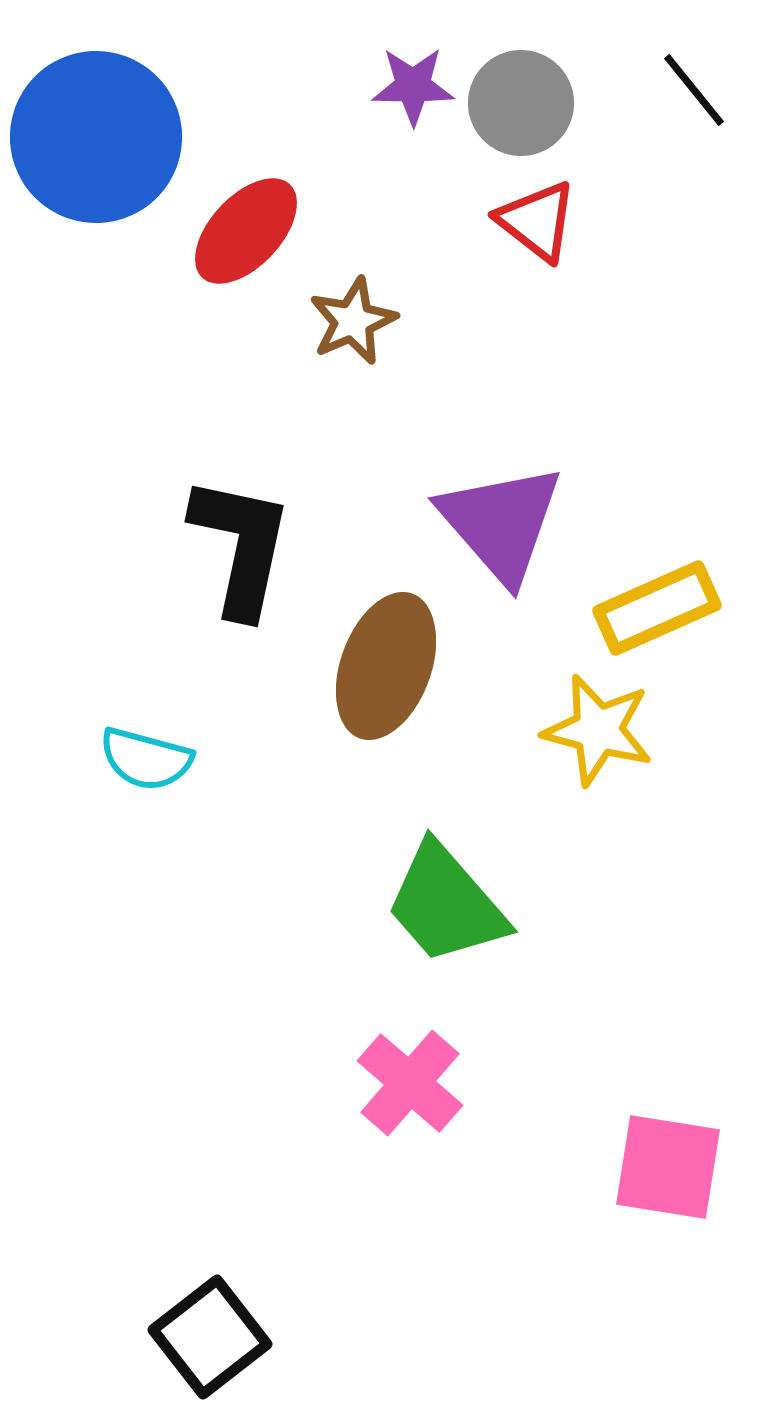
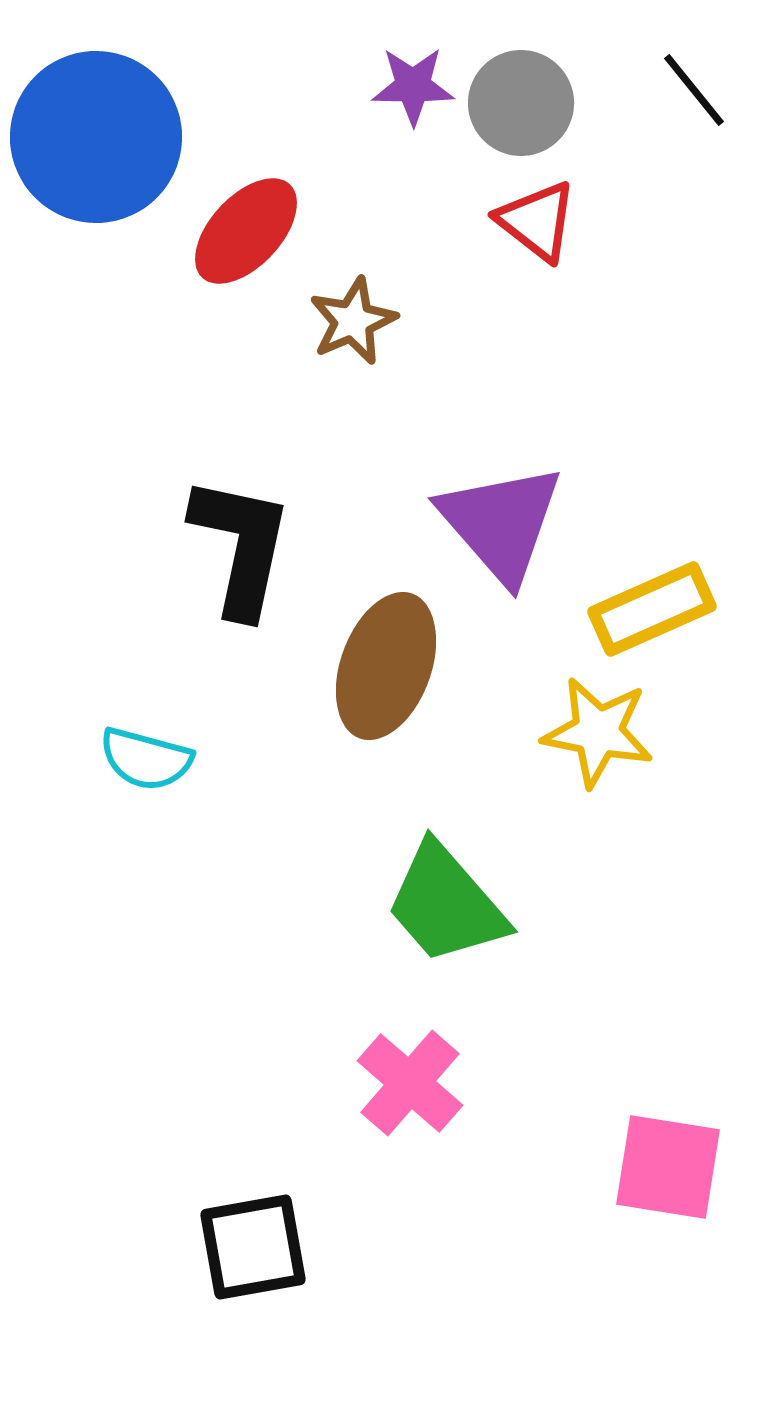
yellow rectangle: moved 5 px left, 1 px down
yellow star: moved 2 px down; rotated 4 degrees counterclockwise
black square: moved 43 px right, 90 px up; rotated 28 degrees clockwise
